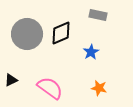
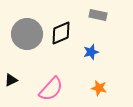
blue star: rotated 14 degrees clockwise
pink semicircle: moved 1 px right, 1 px down; rotated 96 degrees clockwise
